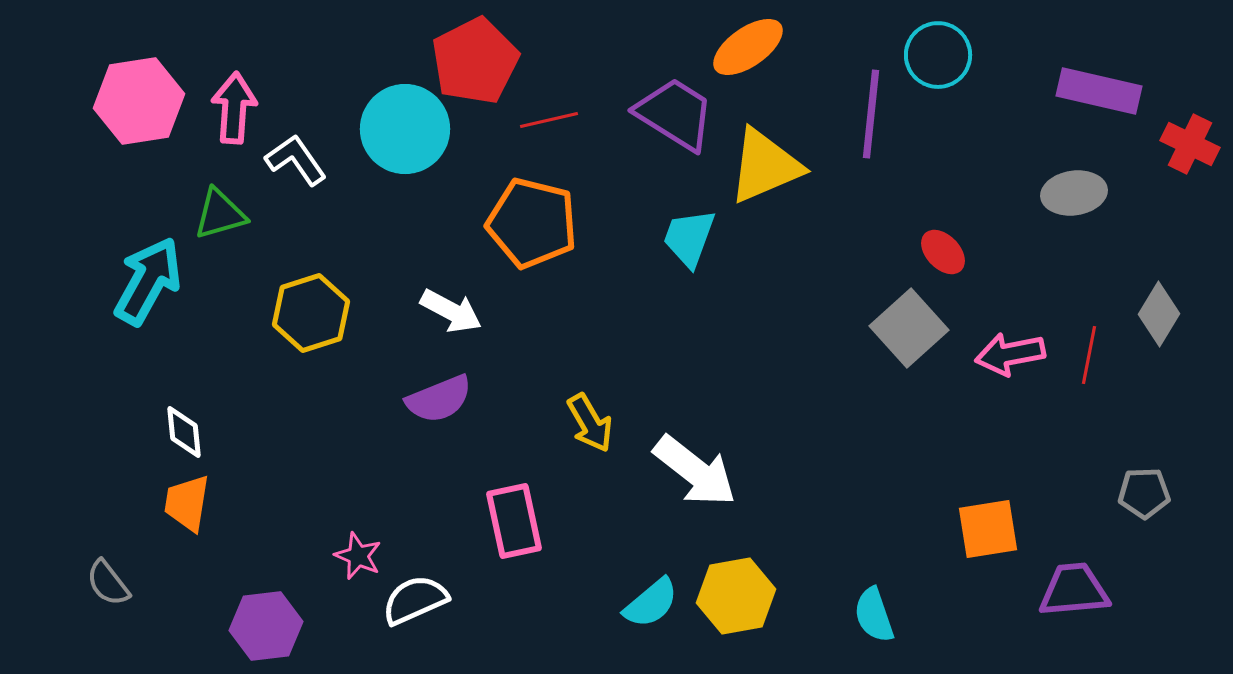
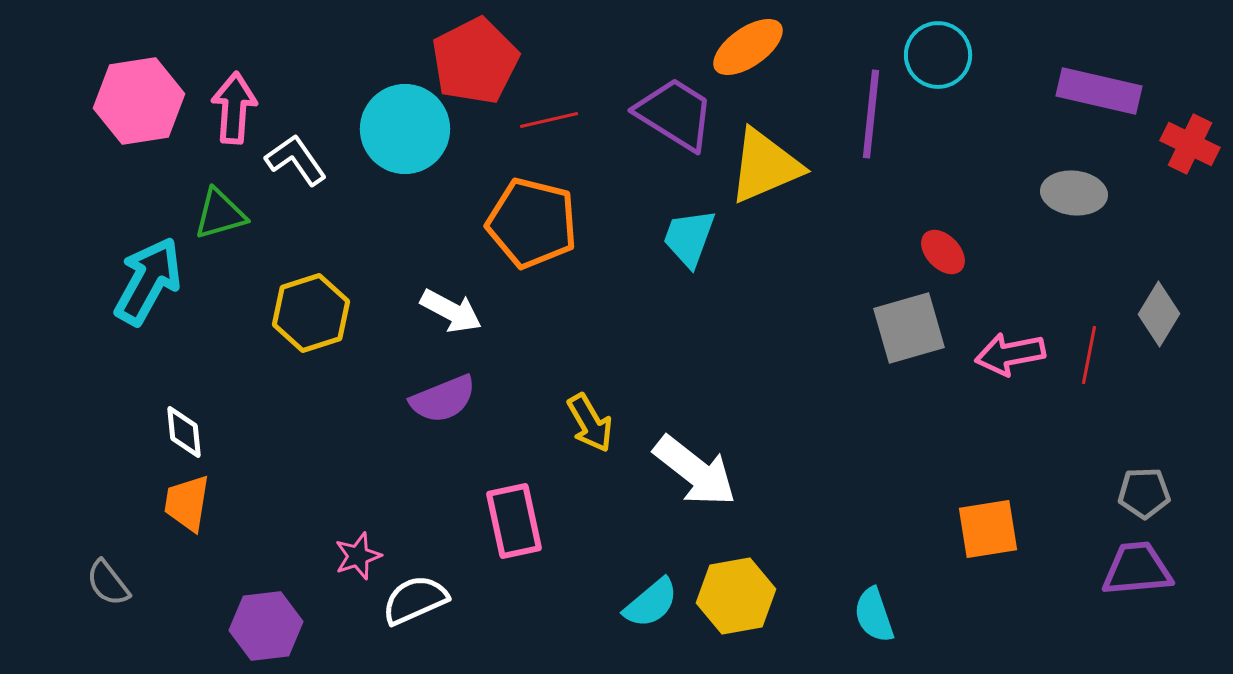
gray ellipse at (1074, 193): rotated 14 degrees clockwise
gray square at (909, 328): rotated 26 degrees clockwise
purple semicircle at (439, 399): moved 4 px right
pink star at (358, 556): rotated 30 degrees clockwise
purple trapezoid at (1074, 590): moved 63 px right, 21 px up
